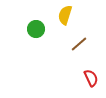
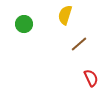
green circle: moved 12 px left, 5 px up
